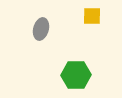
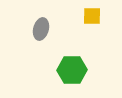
green hexagon: moved 4 px left, 5 px up
